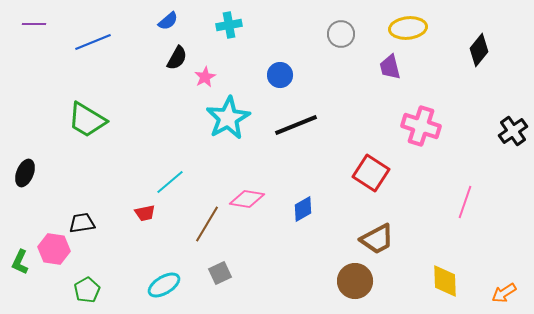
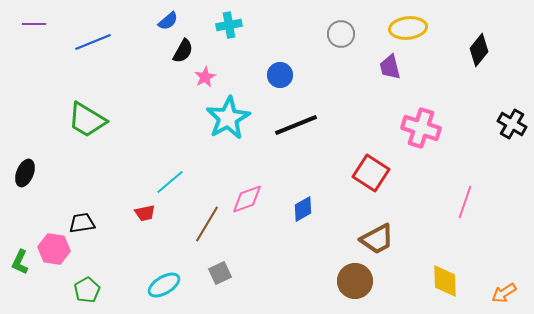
black semicircle: moved 6 px right, 7 px up
pink cross: moved 2 px down
black cross: moved 1 px left, 7 px up; rotated 24 degrees counterclockwise
pink diamond: rotated 28 degrees counterclockwise
